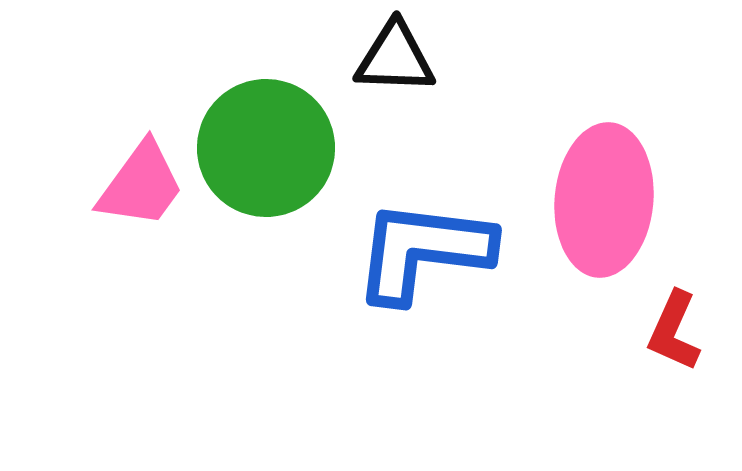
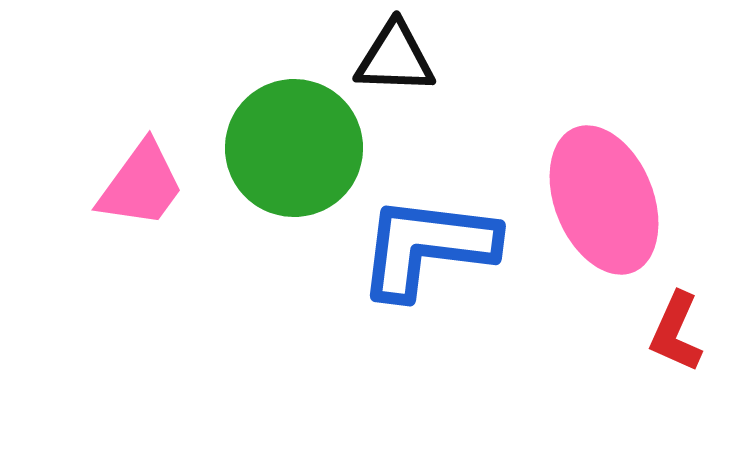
green circle: moved 28 px right
pink ellipse: rotated 27 degrees counterclockwise
blue L-shape: moved 4 px right, 4 px up
red L-shape: moved 2 px right, 1 px down
